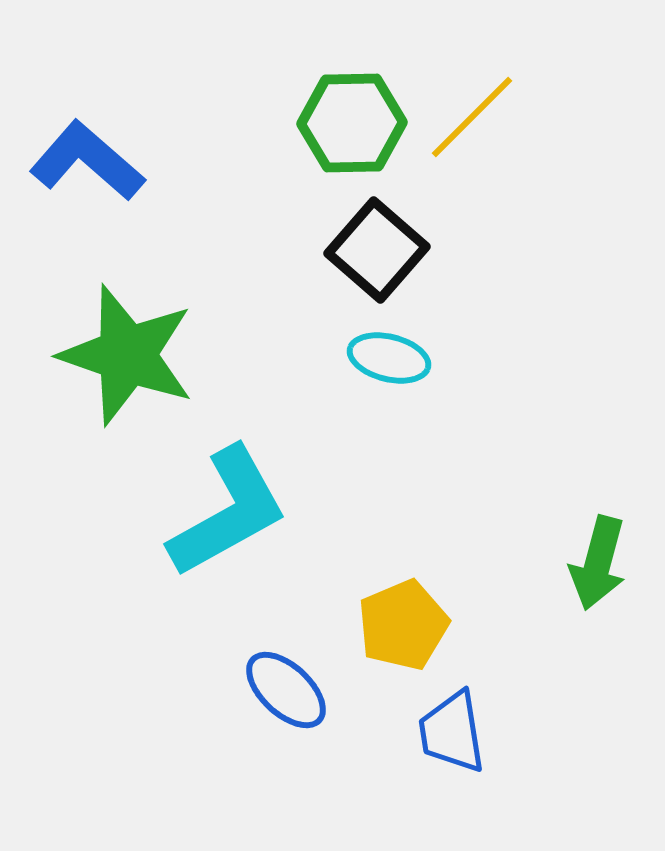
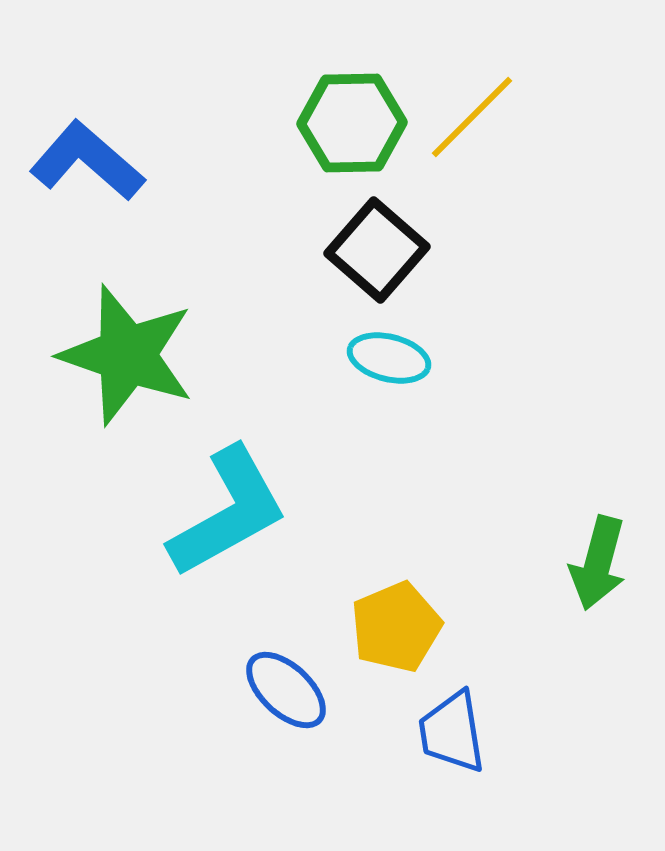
yellow pentagon: moved 7 px left, 2 px down
